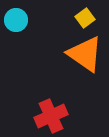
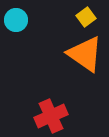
yellow square: moved 1 px right, 1 px up
